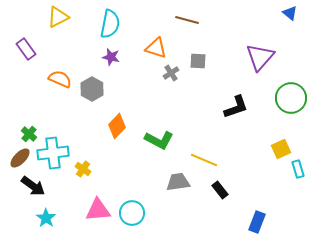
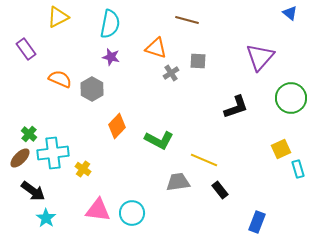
black arrow: moved 5 px down
pink triangle: rotated 12 degrees clockwise
